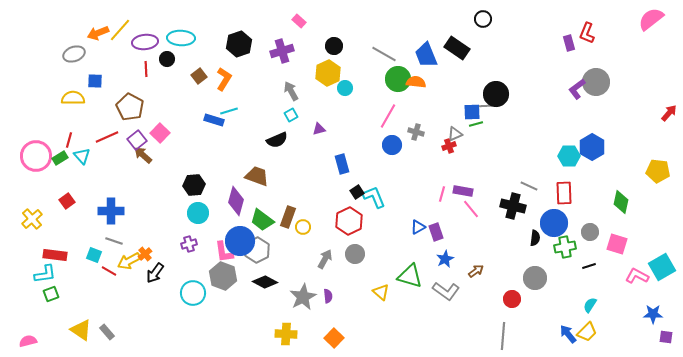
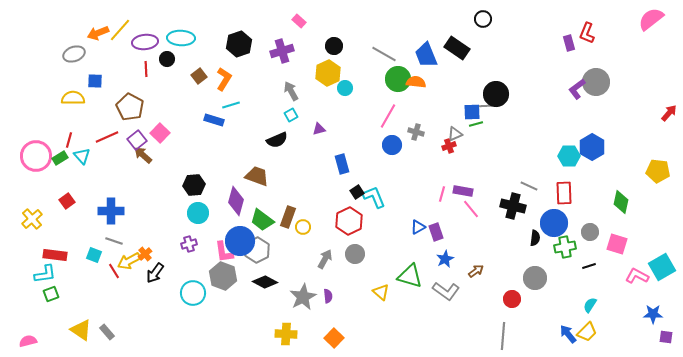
cyan line at (229, 111): moved 2 px right, 6 px up
red line at (109, 271): moved 5 px right; rotated 28 degrees clockwise
